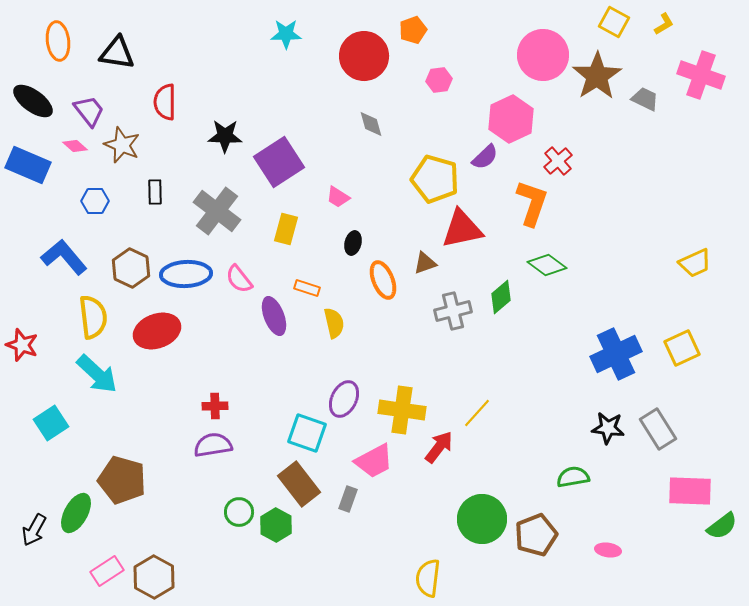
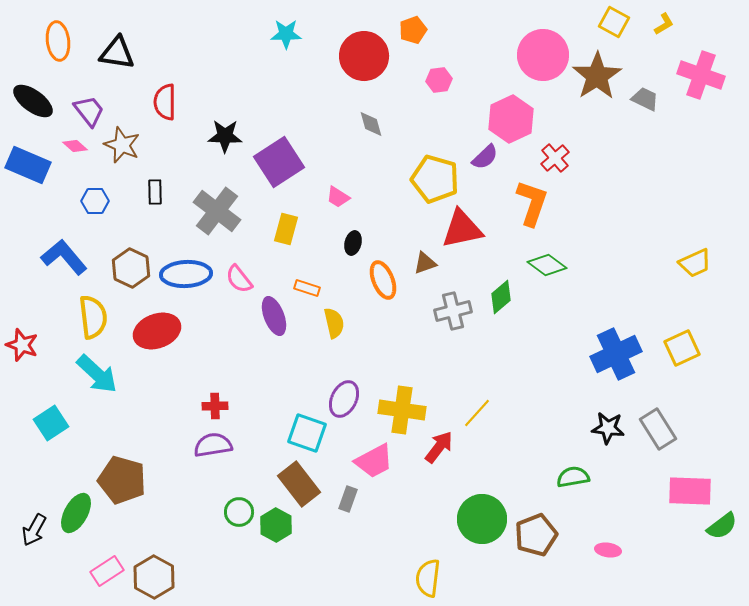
red cross at (558, 161): moved 3 px left, 3 px up
